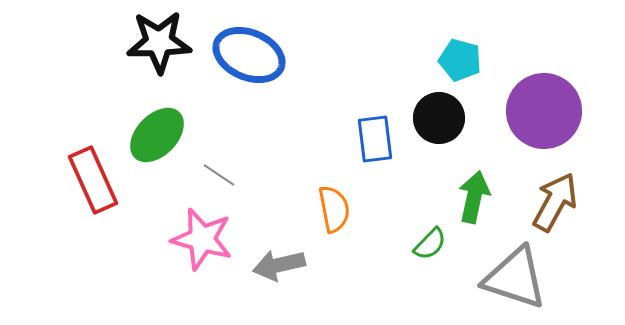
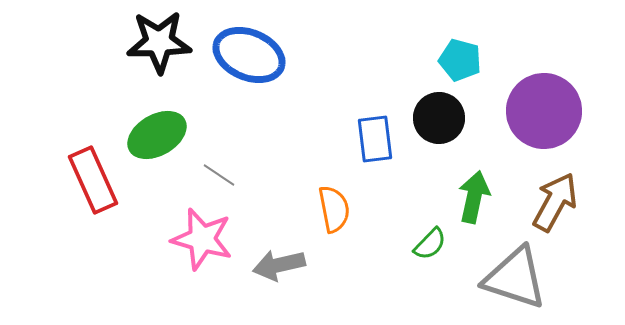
green ellipse: rotated 16 degrees clockwise
